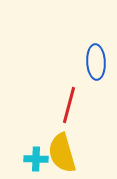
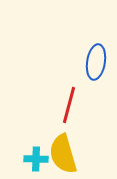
blue ellipse: rotated 12 degrees clockwise
yellow semicircle: moved 1 px right, 1 px down
